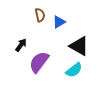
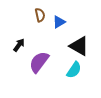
black arrow: moved 2 px left
cyan semicircle: rotated 18 degrees counterclockwise
